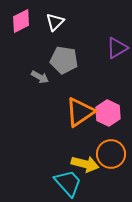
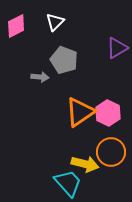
pink diamond: moved 5 px left, 5 px down
gray pentagon: rotated 12 degrees clockwise
gray arrow: rotated 24 degrees counterclockwise
orange circle: moved 2 px up
